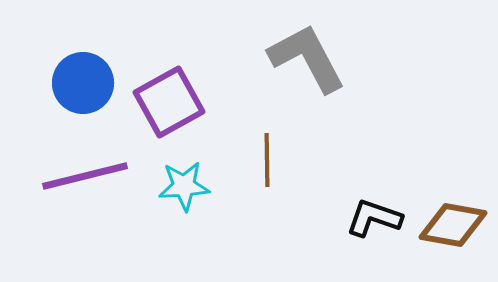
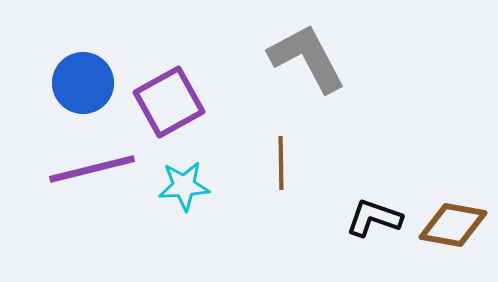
brown line: moved 14 px right, 3 px down
purple line: moved 7 px right, 7 px up
